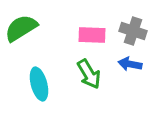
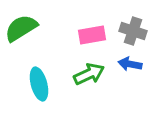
pink rectangle: rotated 12 degrees counterclockwise
green arrow: rotated 84 degrees counterclockwise
